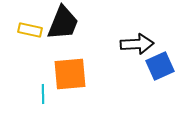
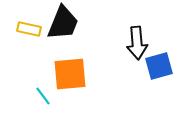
yellow rectangle: moved 1 px left, 1 px up
black arrow: moved 1 px up; rotated 88 degrees clockwise
blue square: moved 1 px left; rotated 8 degrees clockwise
cyan line: moved 2 px down; rotated 36 degrees counterclockwise
